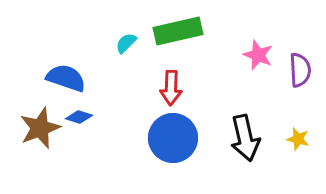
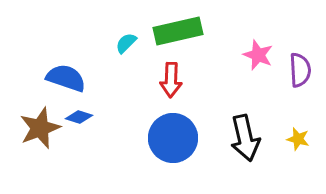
red arrow: moved 8 px up
